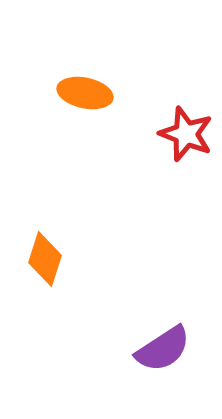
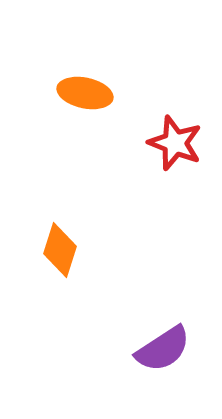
red star: moved 11 px left, 9 px down
orange diamond: moved 15 px right, 9 px up
